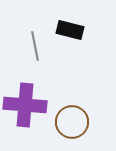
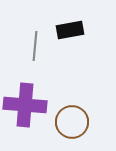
black rectangle: rotated 24 degrees counterclockwise
gray line: rotated 16 degrees clockwise
